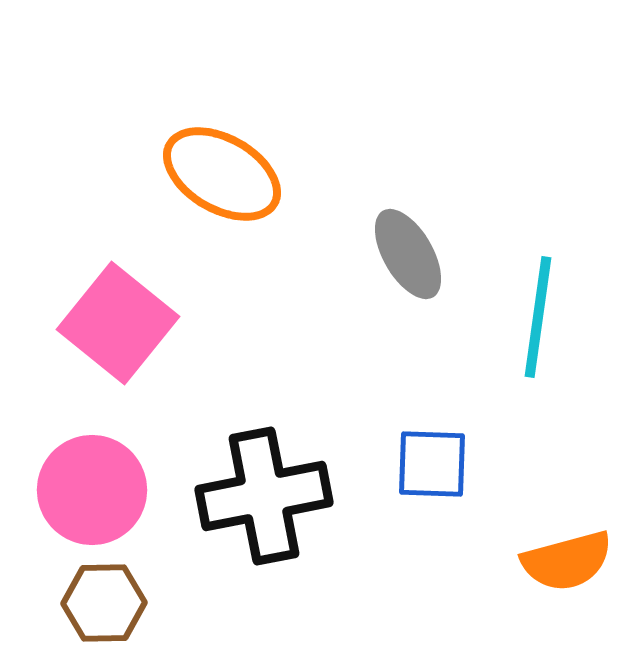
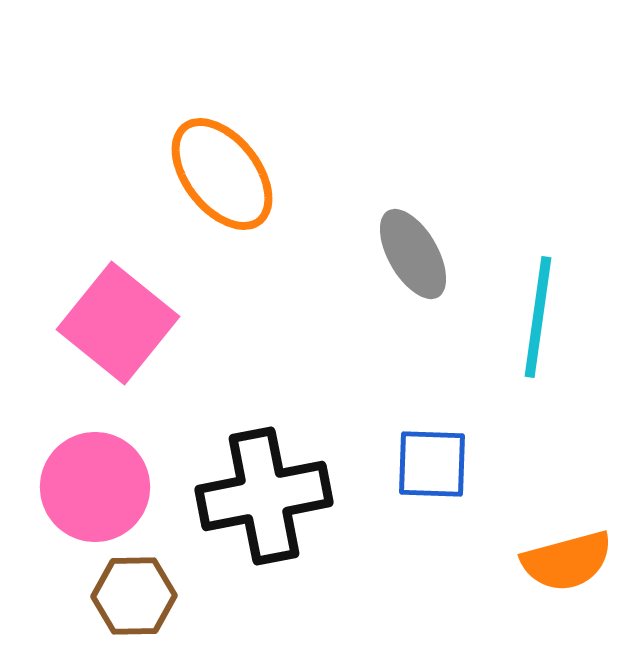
orange ellipse: rotated 22 degrees clockwise
gray ellipse: moved 5 px right
pink circle: moved 3 px right, 3 px up
brown hexagon: moved 30 px right, 7 px up
